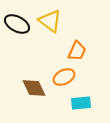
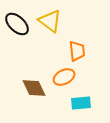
black ellipse: rotated 15 degrees clockwise
orange trapezoid: rotated 30 degrees counterclockwise
